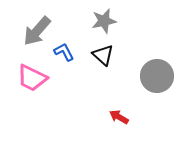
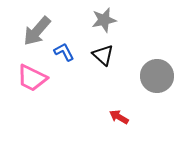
gray star: moved 1 px up
